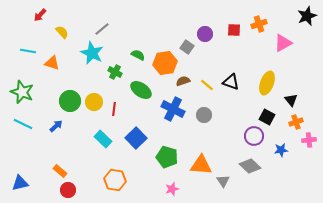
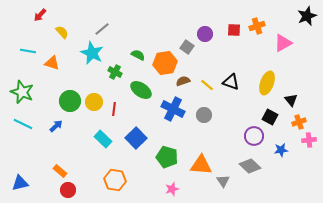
orange cross at (259, 24): moved 2 px left, 2 px down
black square at (267, 117): moved 3 px right
orange cross at (296, 122): moved 3 px right
